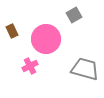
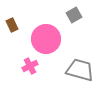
brown rectangle: moved 6 px up
gray trapezoid: moved 5 px left, 1 px down
